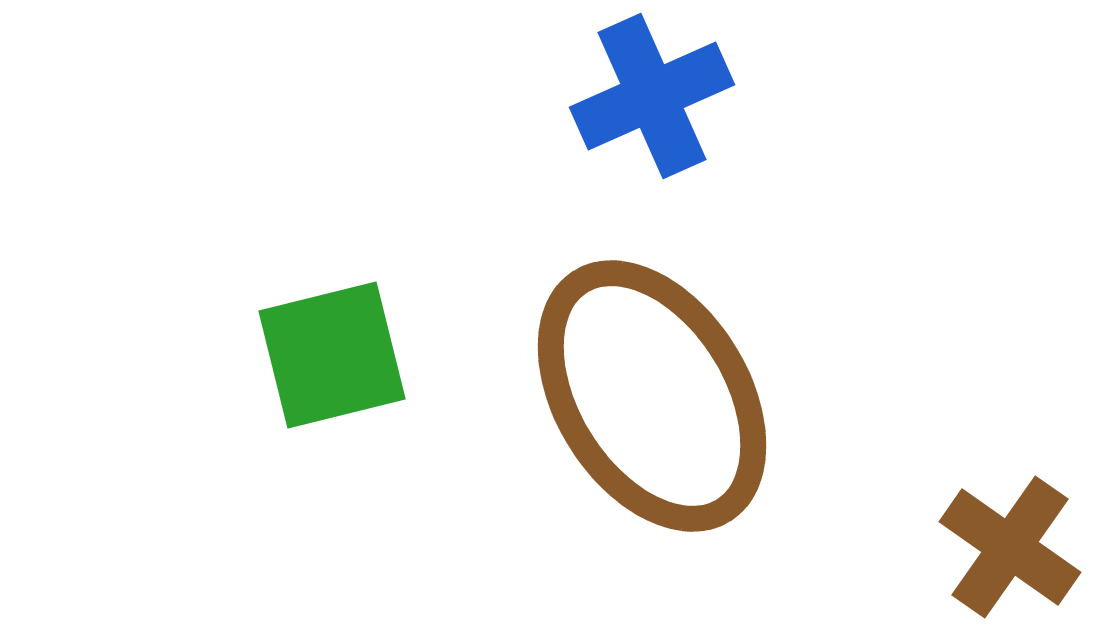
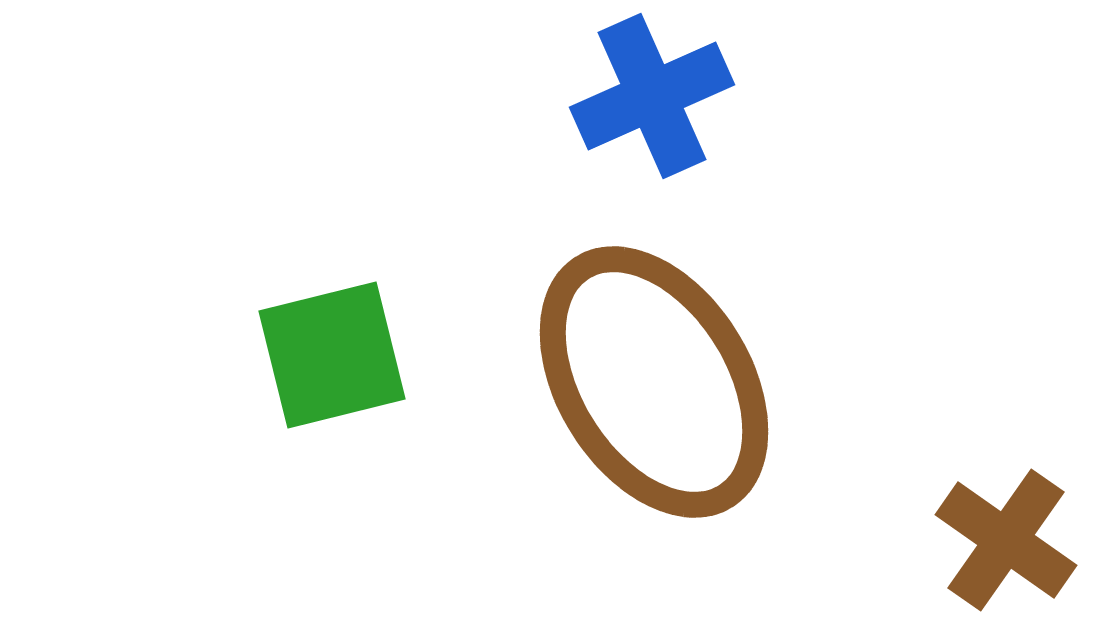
brown ellipse: moved 2 px right, 14 px up
brown cross: moved 4 px left, 7 px up
